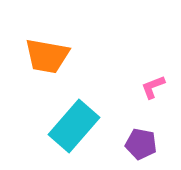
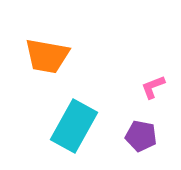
cyan rectangle: rotated 12 degrees counterclockwise
purple pentagon: moved 8 px up
